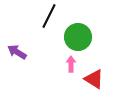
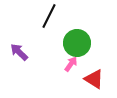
green circle: moved 1 px left, 6 px down
purple arrow: moved 2 px right; rotated 12 degrees clockwise
pink arrow: rotated 35 degrees clockwise
